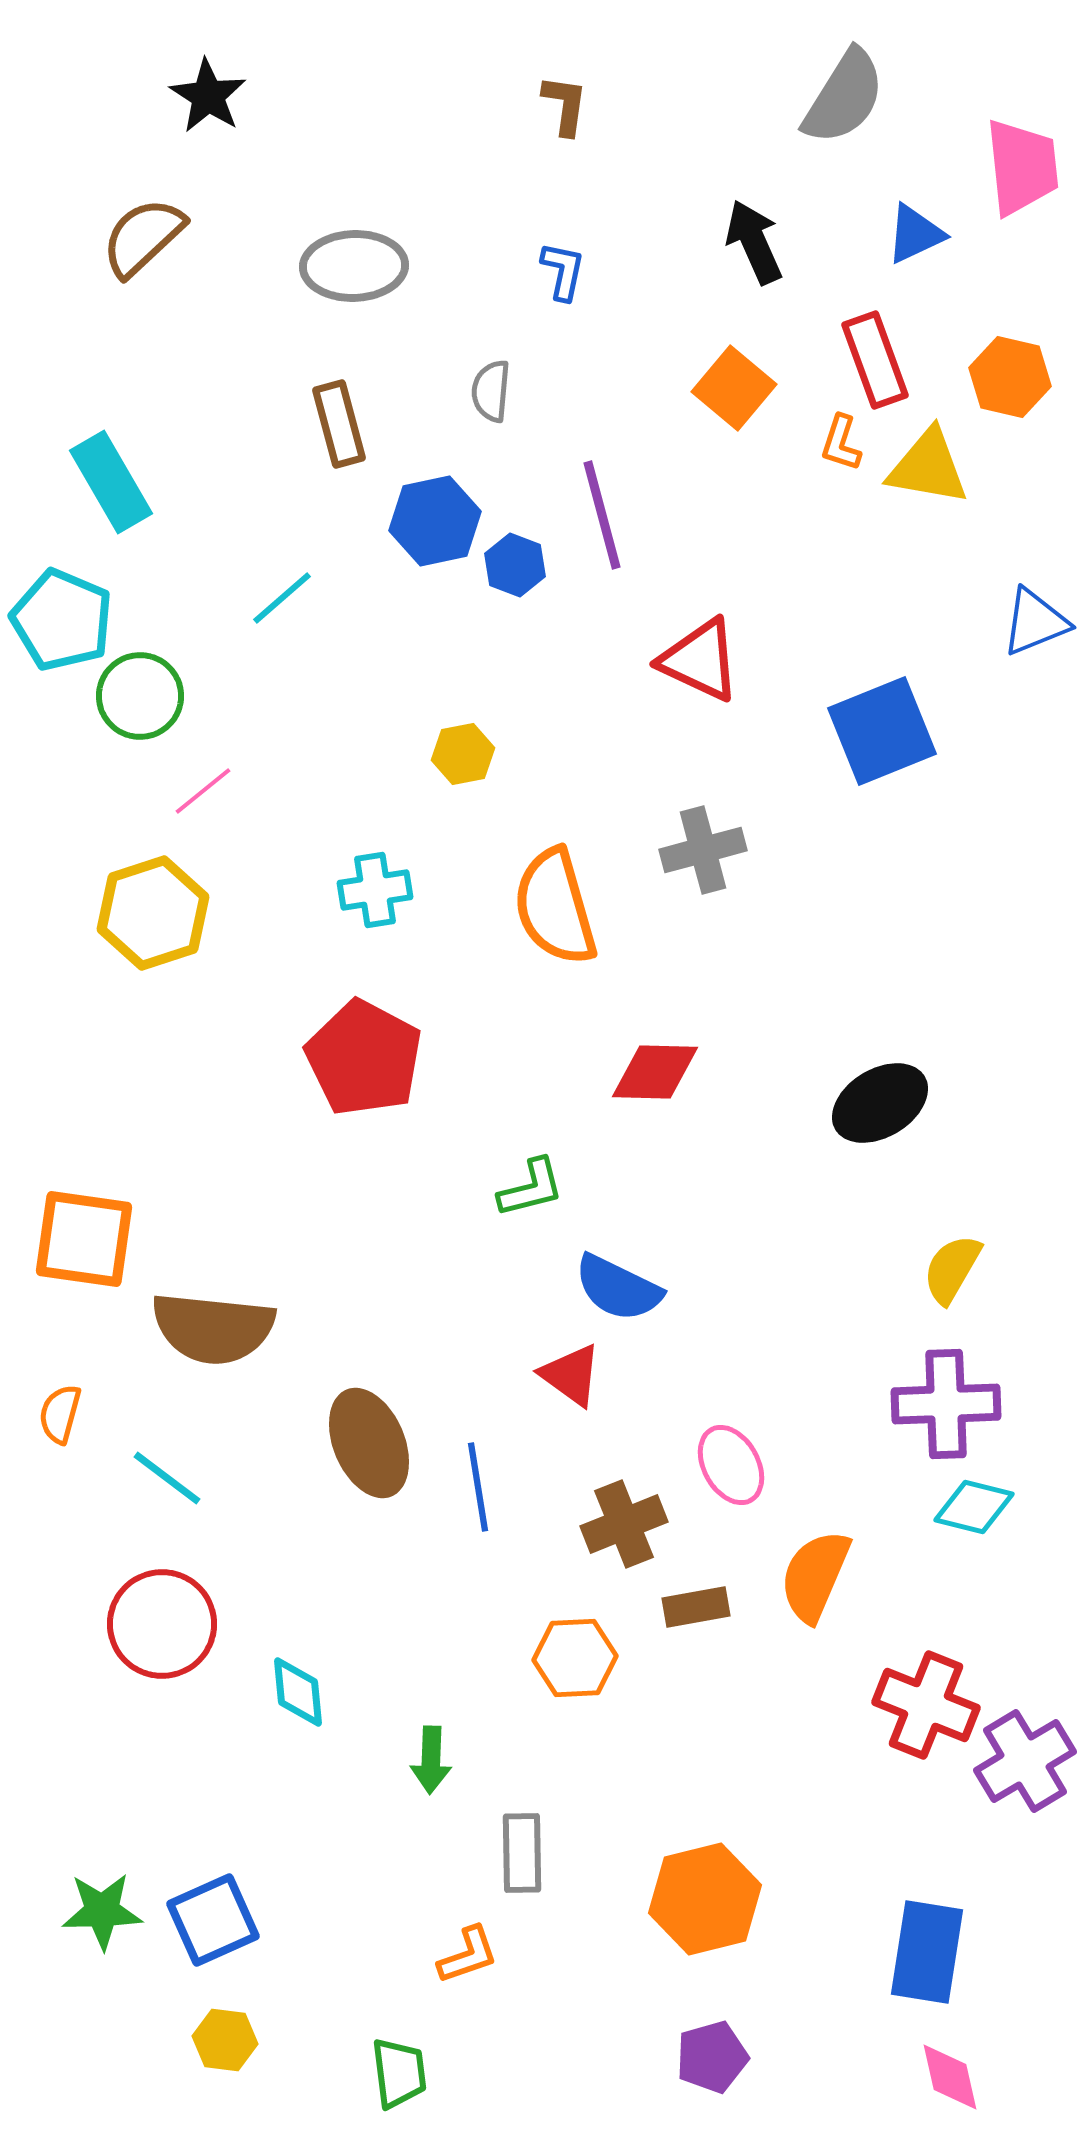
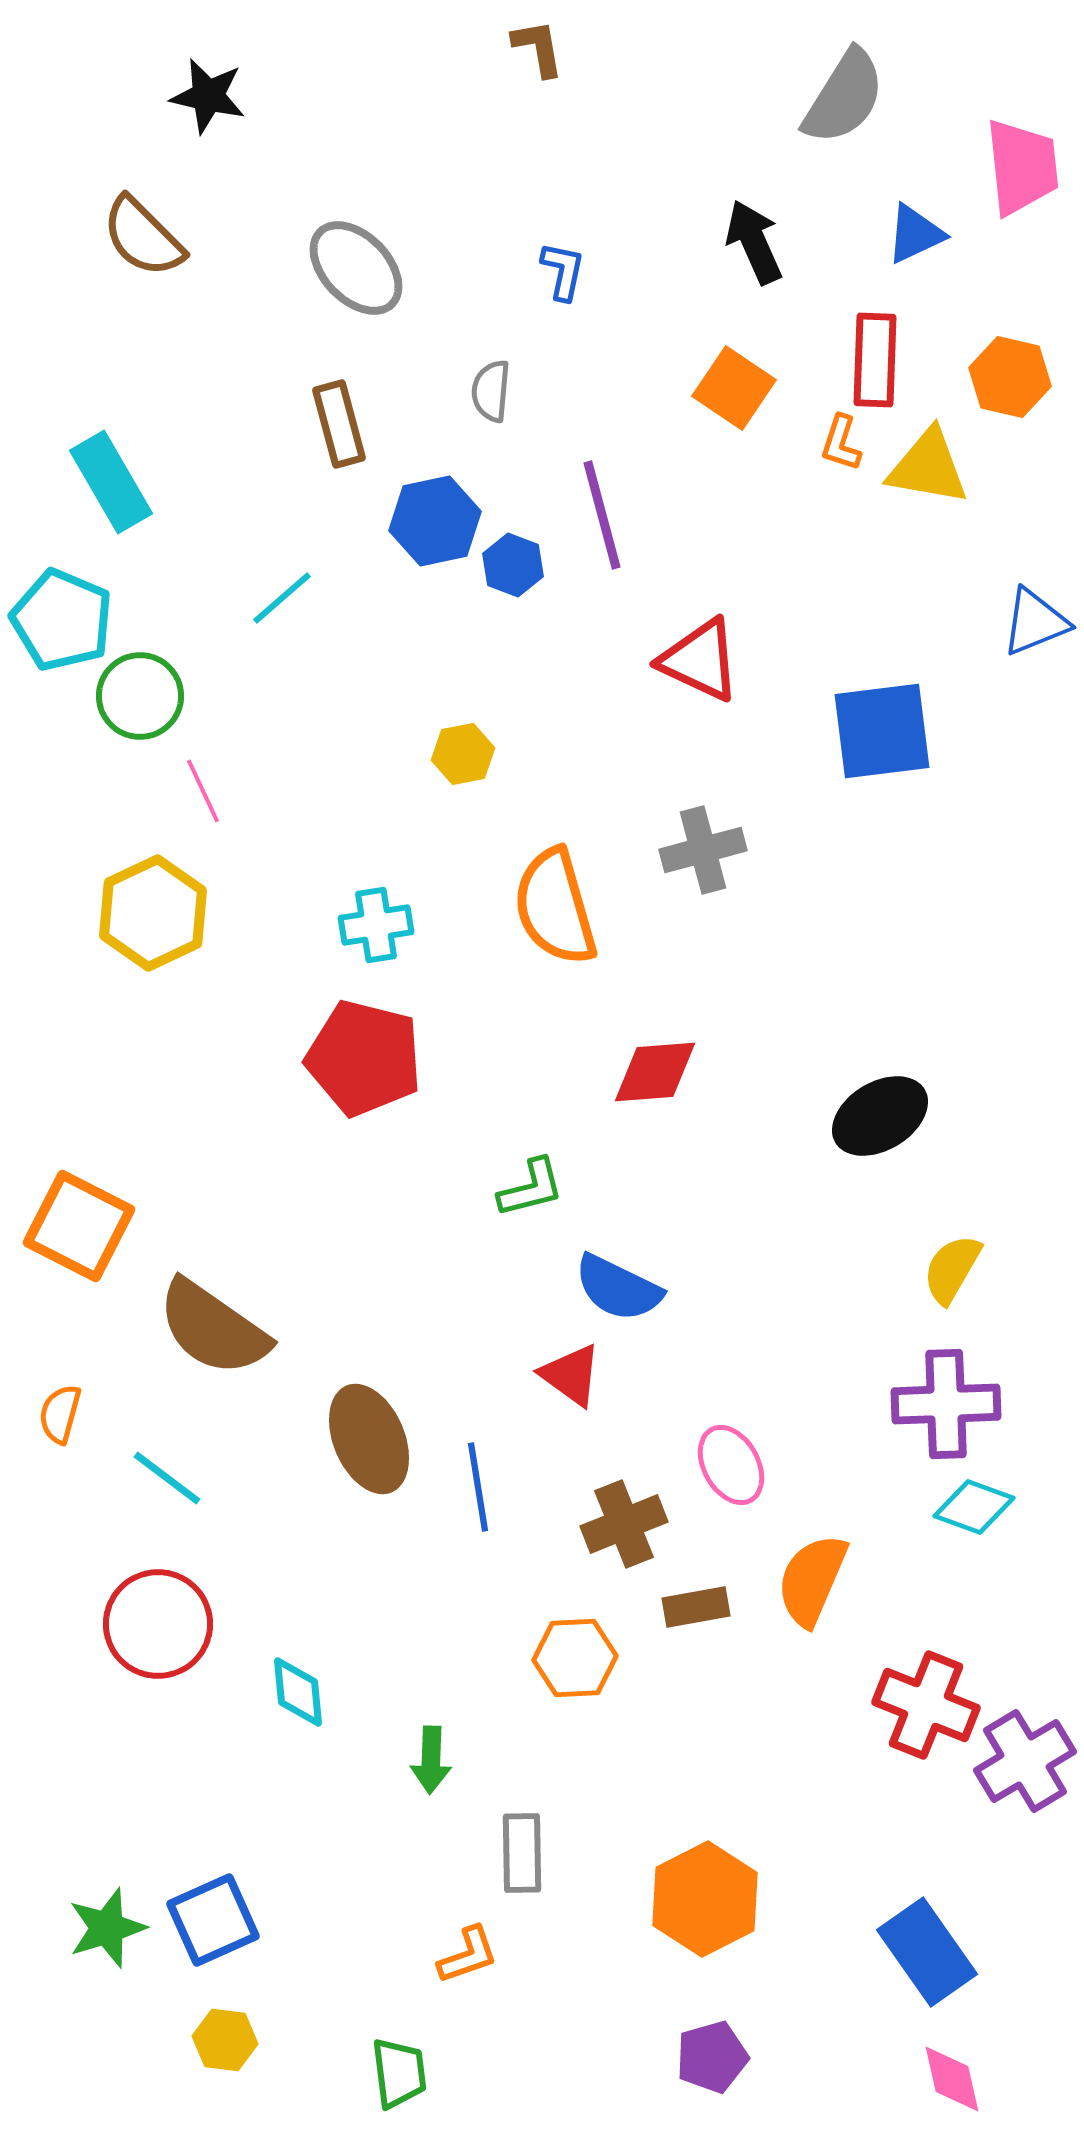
black star at (208, 96): rotated 20 degrees counterclockwise
brown L-shape at (565, 105): moved 27 px left, 57 px up; rotated 18 degrees counterclockwise
brown semicircle at (143, 237): rotated 92 degrees counterclockwise
gray ellipse at (354, 266): moved 2 px right, 2 px down; rotated 48 degrees clockwise
red rectangle at (875, 360): rotated 22 degrees clockwise
orange square at (734, 388): rotated 6 degrees counterclockwise
blue hexagon at (515, 565): moved 2 px left
blue square at (882, 731): rotated 15 degrees clockwise
pink line at (203, 791): rotated 76 degrees counterclockwise
cyan cross at (375, 890): moved 1 px right, 35 px down
yellow hexagon at (153, 913): rotated 7 degrees counterclockwise
red pentagon at (364, 1058): rotated 14 degrees counterclockwise
red diamond at (655, 1072): rotated 6 degrees counterclockwise
black ellipse at (880, 1103): moved 13 px down
orange square at (84, 1239): moved 5 px left, 13 px up; rotated 19 degrees clockwise
brown semicircle at (213, 1328): rotated 29 degrees clockwise
brown ellipse at (369, 1443): moved 4 px up
cyan diamond at (974, 1507): rotated 6 degrees clockwise
orange semicircle at (815, 1576): moved 3 px left, 4 px down
red circle at (162, 1624): moved 4 px left
orange hexagon at (705, 1899): rotated 13 degrees counterclockwise
green star at (102, 1911): moved 5 px right, 17 px down; rotated 16 degrees counterclockwise
blue rectangle at (927, 1952): rotated 44 degrees counterclockwise
pink diamond at (950, 2077): moved 2 px right, 2 px down
